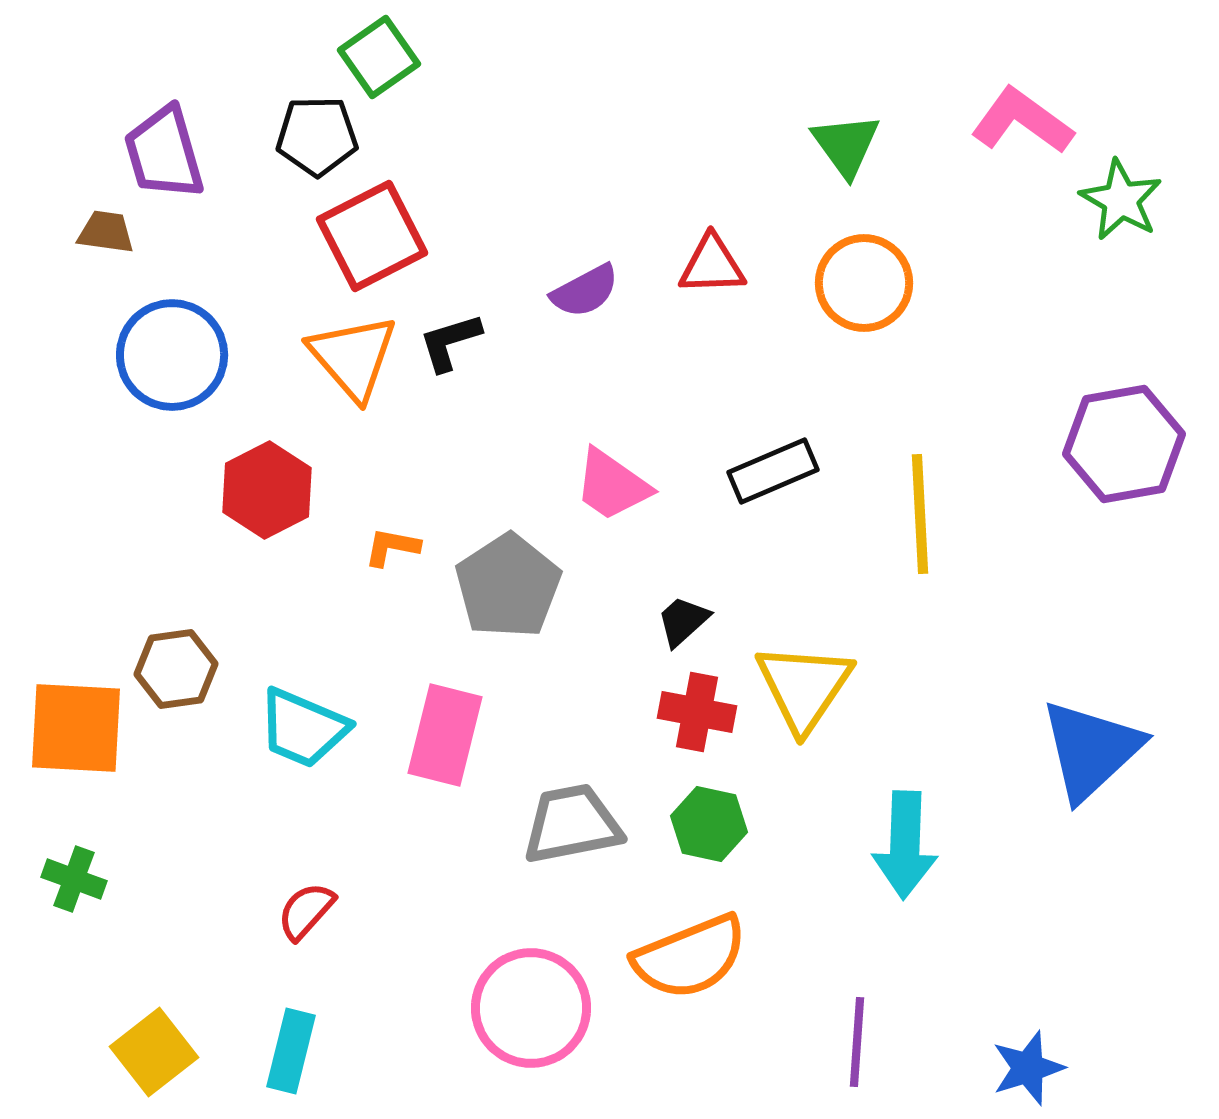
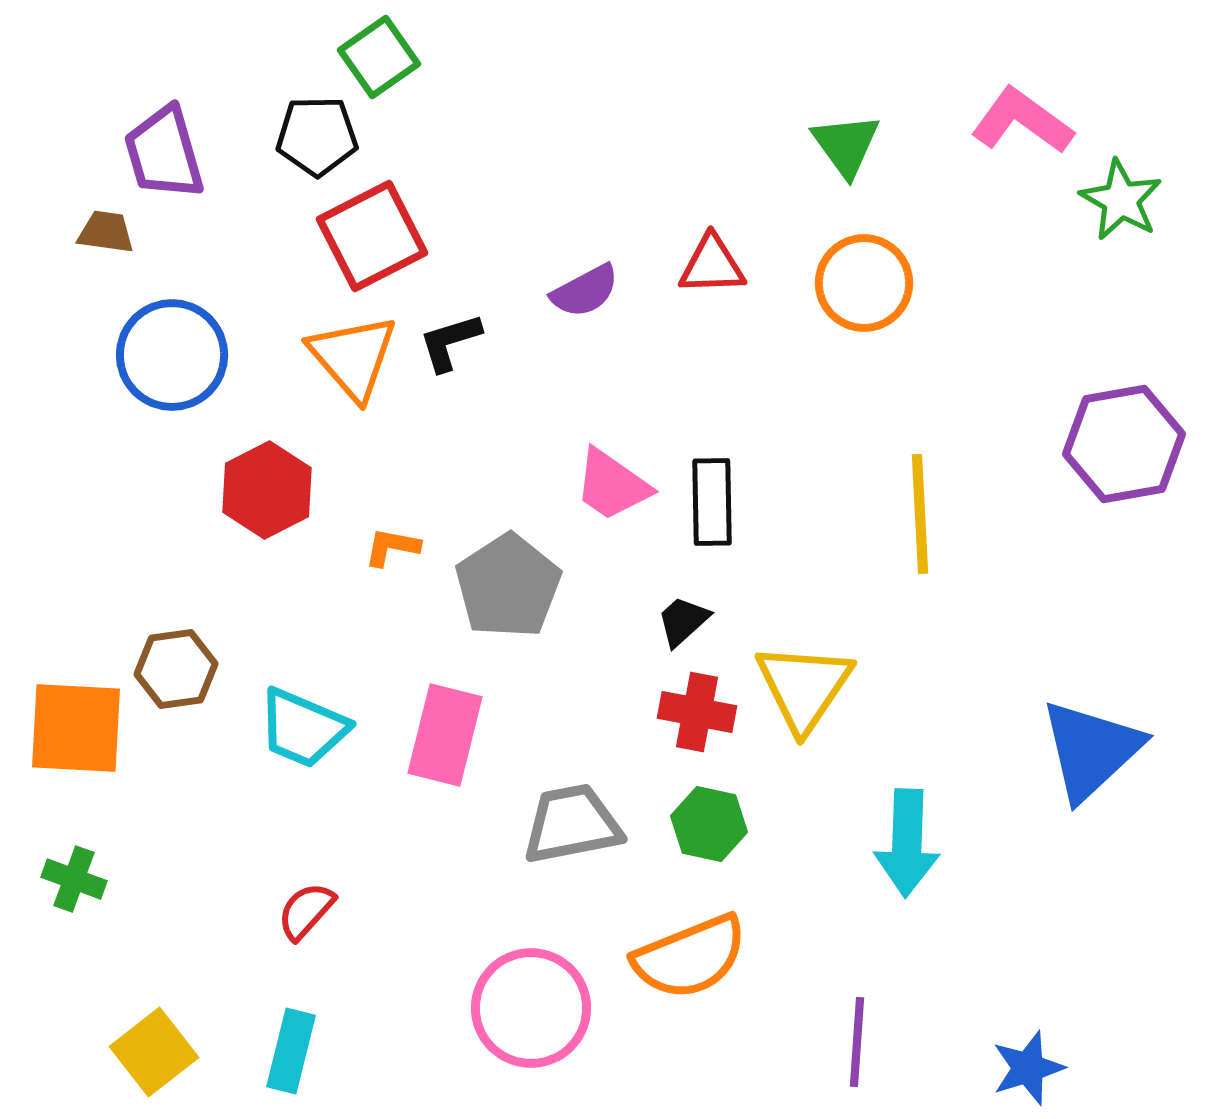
black rectangle: moved 61 px left, 31 px down; rotated 68 degrees counterclockwise
cyan arrow: moved 2 px right, 2 px up
